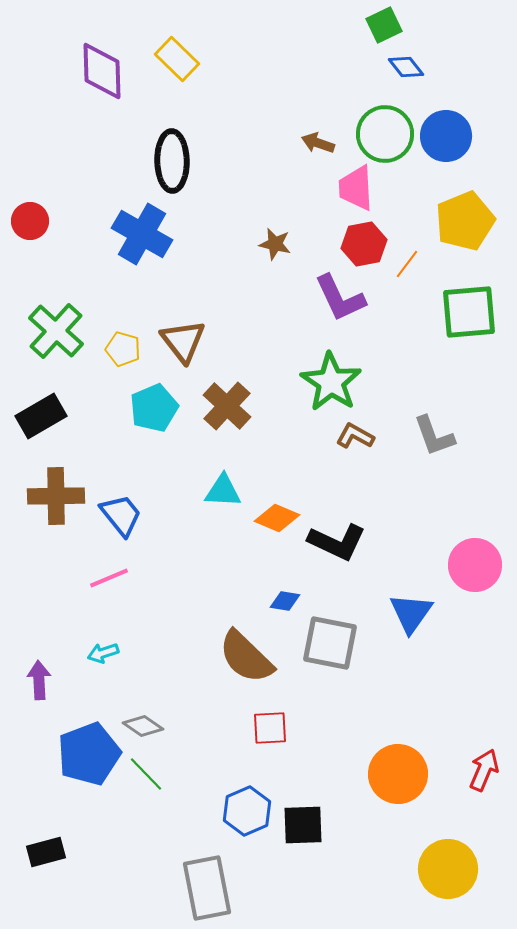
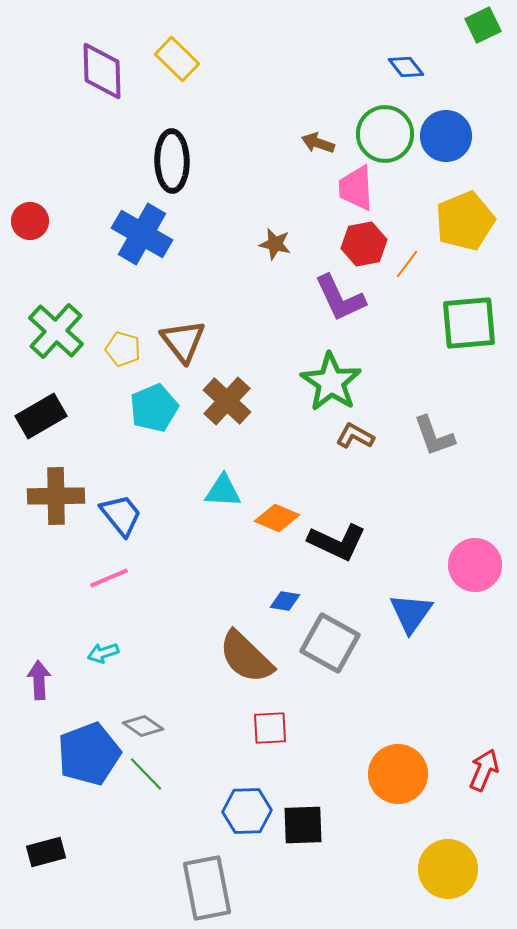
green square at (384, 25): moved 99 px right
green square at (469, 312): moved 11 px down
brown cross at (227, 406): moved 5 px up
gray square at (330, 643): rotated 18 degrees clockwise
blue hexagon at (247, 811): rotated 21 degrees clockwise
